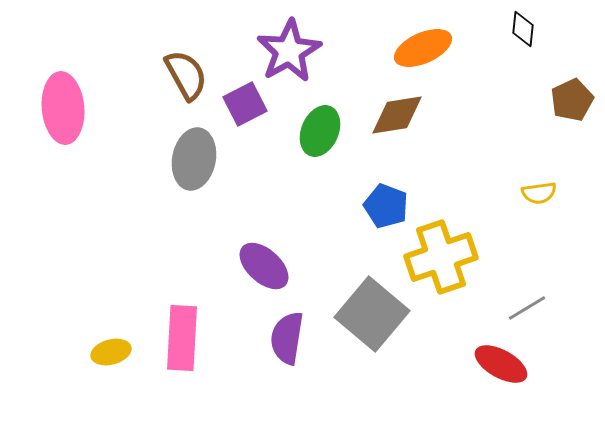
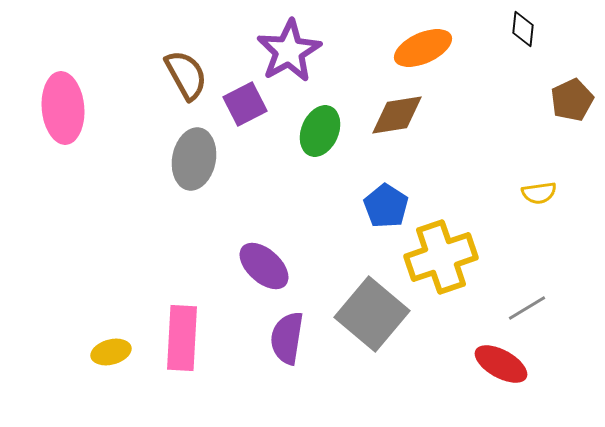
blue pentagon: rotated 12 degrees clockwise
